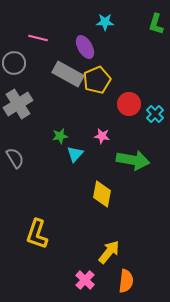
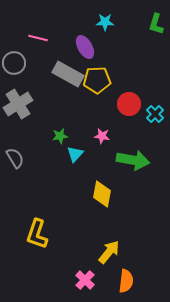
yellow pentagon: rotated 20 degrees clockwise
